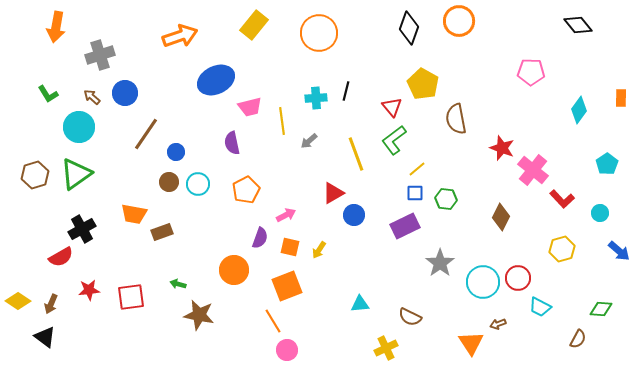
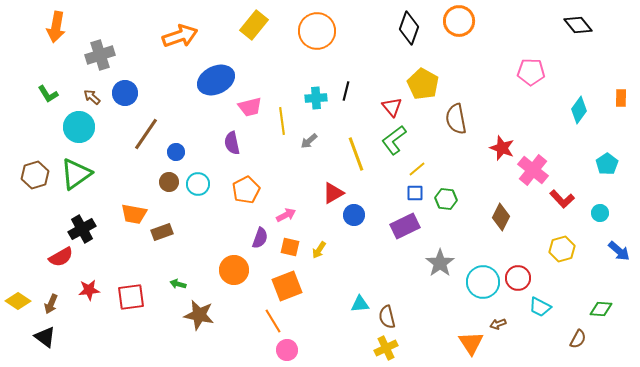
orange circle at (319, 33): moved 2 px left, 2 px up
brown semicircle at (410, 317): moved 23 px left; rotated 50 degrees clockwise
